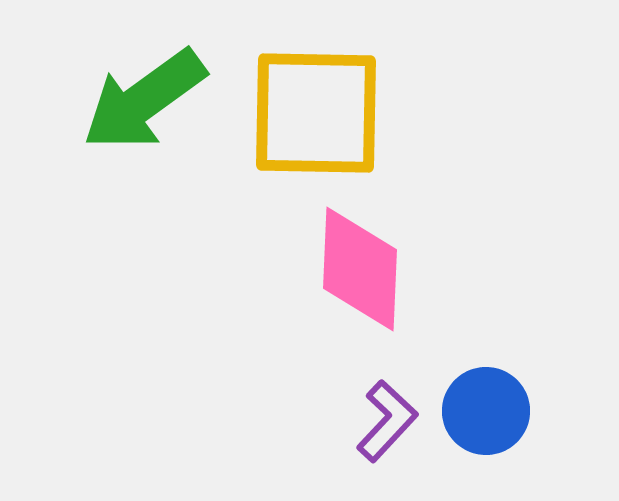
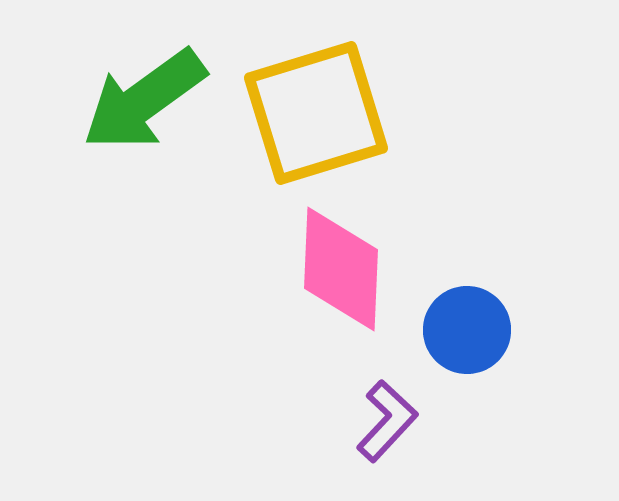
yellow square: rotated 18 degrees counterclockwise
pink diamond: moved 19 px left
blue circle: moved 19 px left, 81 px up
